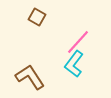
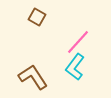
cyan L-shape: moved 1 px right, 3 px down
brown L-shape: moved 3 px right
